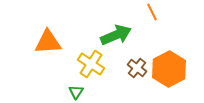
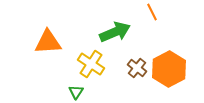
green arrow: moved 1 px left, 3 px up
